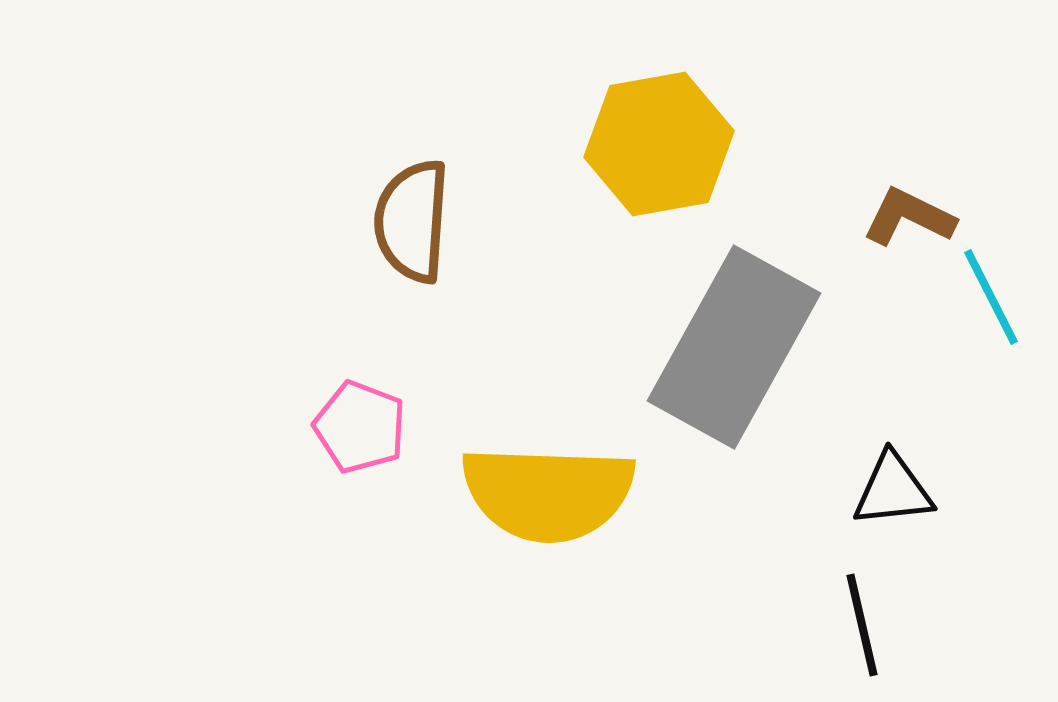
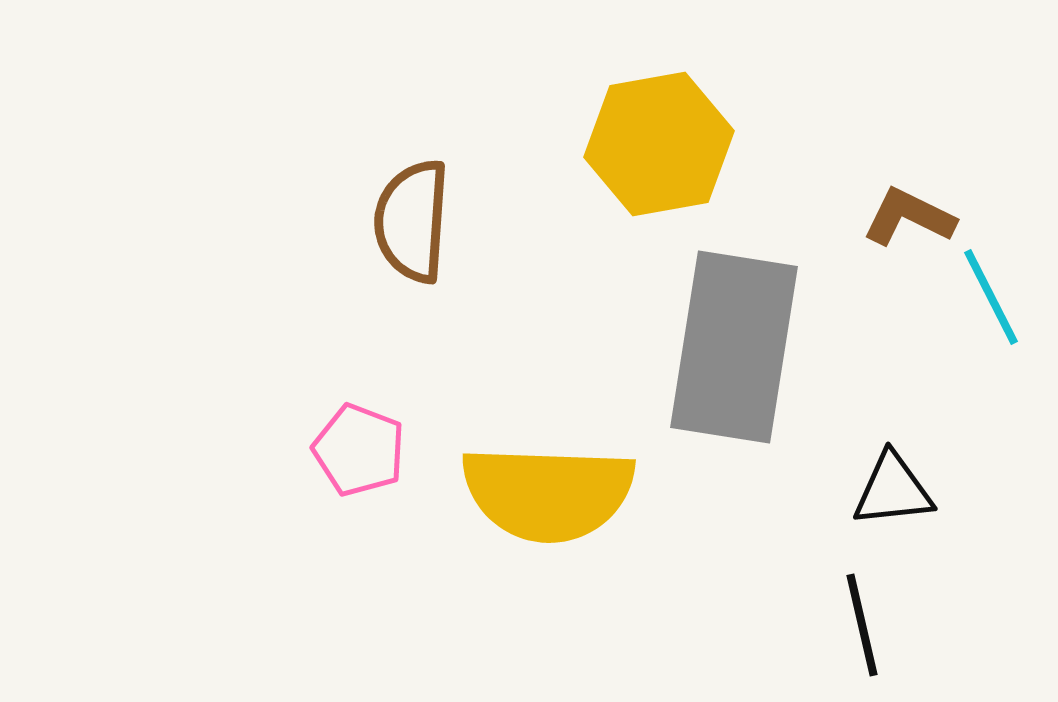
gray rectangle: rotated 20 degrees counterclockwise
pink pentagon: moved 1 px left, 23 px down
